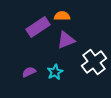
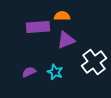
purple rectangle: rotated 30 degrees clockwise
cyan star: rotated 21 degrees counterclockwise
